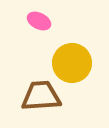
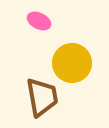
brown trapezoid: moved 1 px right, 1 px down; rotated 84 degrees clockwise
